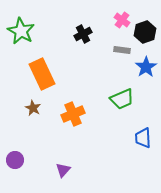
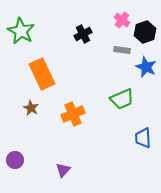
blue star: rotated 15 degrees counterclockwise
brown star: moved 2 px left
